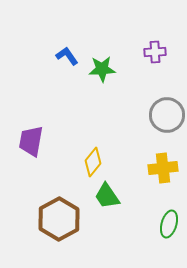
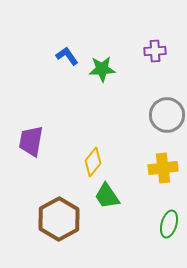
purple cross: moved 1 px up
